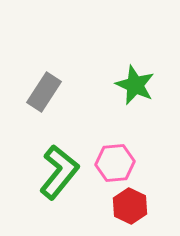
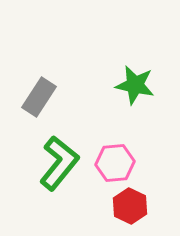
green star: rotated 12 degrees counterclockwise
gray rectangle: moved 5 px left, 5 px down
green L-shape: moved 9 px up
